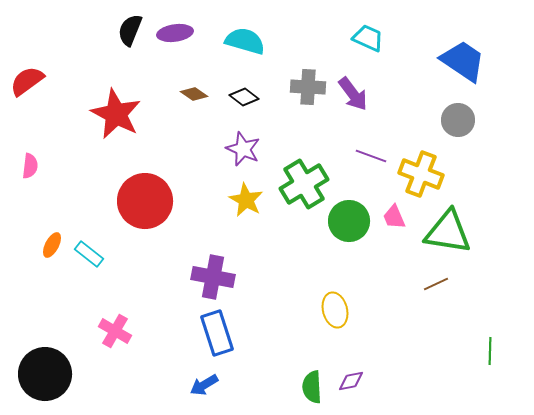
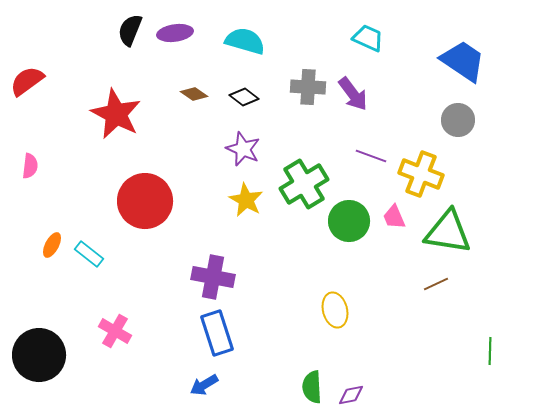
black circle: moved 6 px left, 19 px up
purple diamond: moved 14 px down
